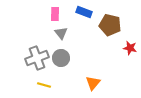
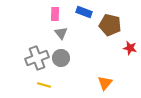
orange triangle: moved 12 px right
